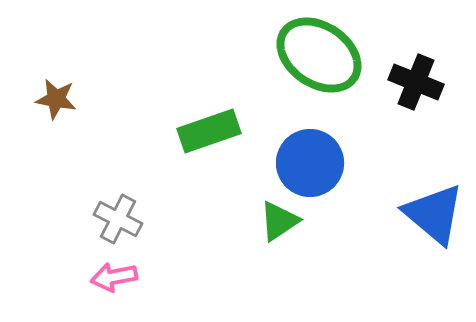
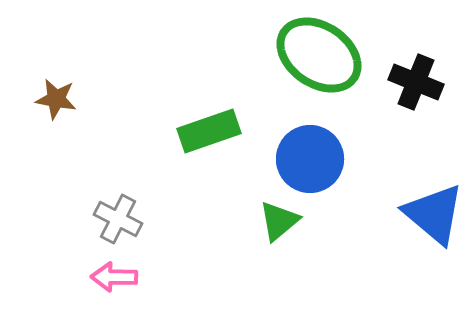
blue circle: moved 4 px up
green triangle: rotated 6 degrees counterclockwise
pink arrow: rotated 12 degrees clockwise
